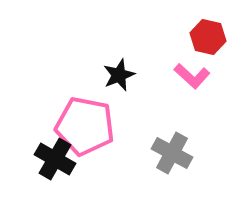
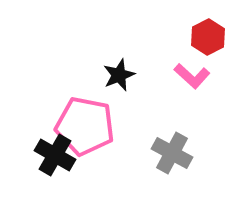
red hexagon: rotated 20 degrees clockwise
black cross: moved 4 px up
